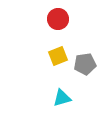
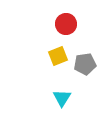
red circle: moved 8 px right, 5 px down
cyan triangle: rotated 42 degrees counterclockwise
